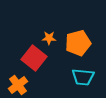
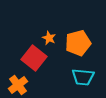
orange star: rotated 24 degrees clockwise
